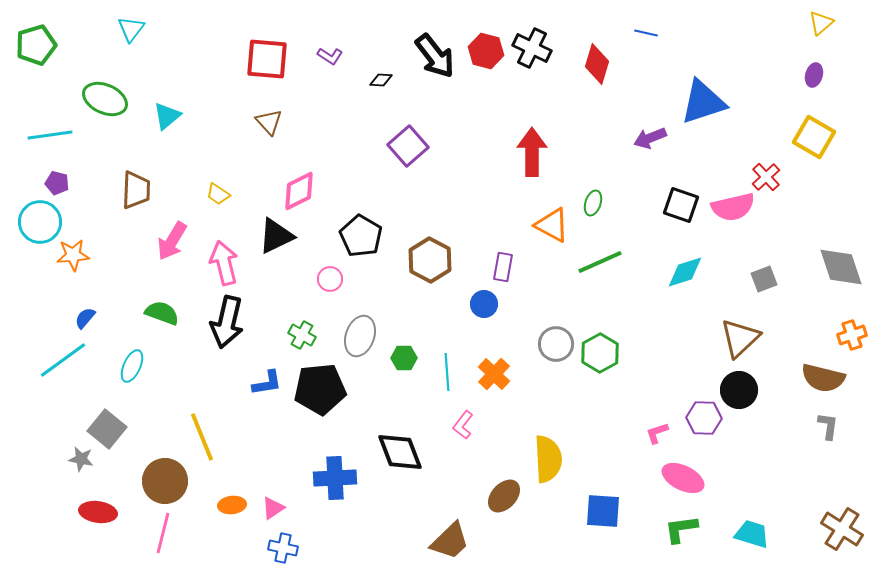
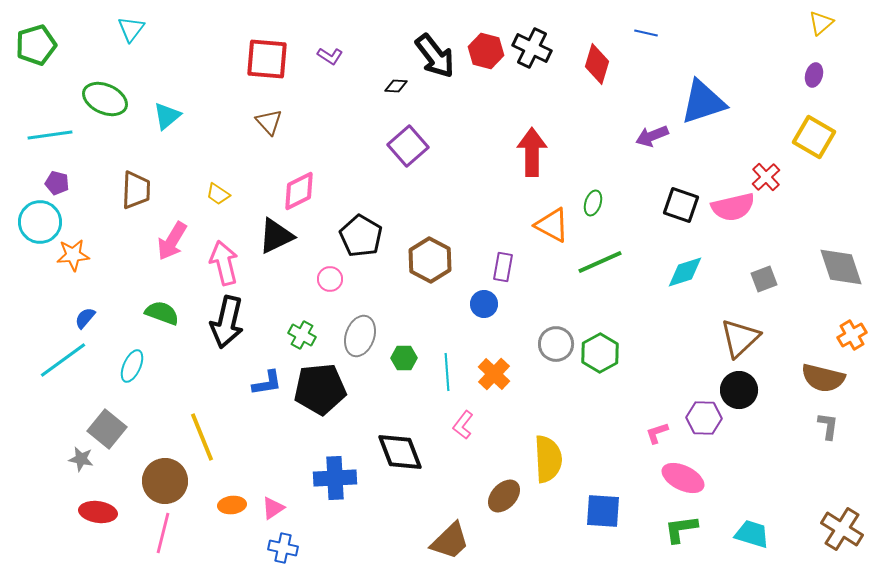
black diamond at (381, 80): moved 15 px right, 6 px down
purple arrow at (650, 138): moved 2 px right, 2 px up
orange cross at (852, 335): rotated 12 degrees counterclockwise
